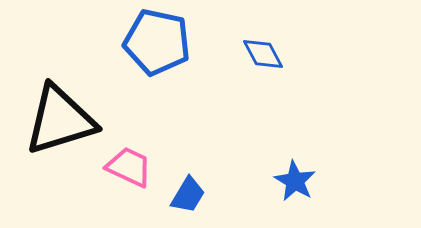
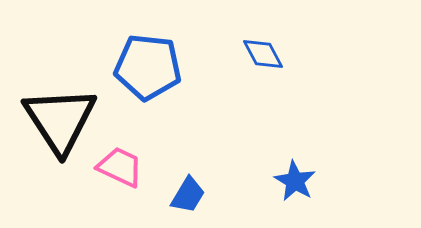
blue pentagon: moved 9 px left, 25 px down; rotated 6 degrees counterclockwise
black triangle: rotated 46 degrees counterclockwise
pink trapezoid: moved 9 px left
